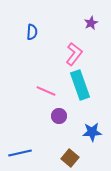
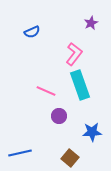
blue semicircle: rotated 63 degrees clockwise
